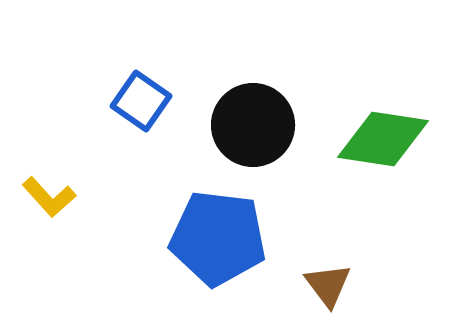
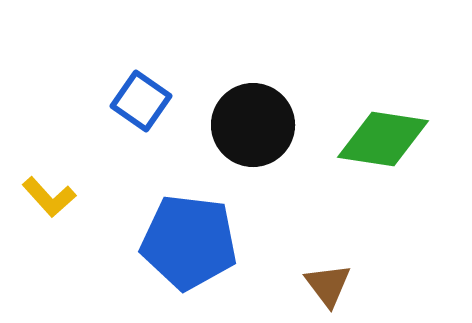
blue pentagon: moved 29 px left, 4 px down
